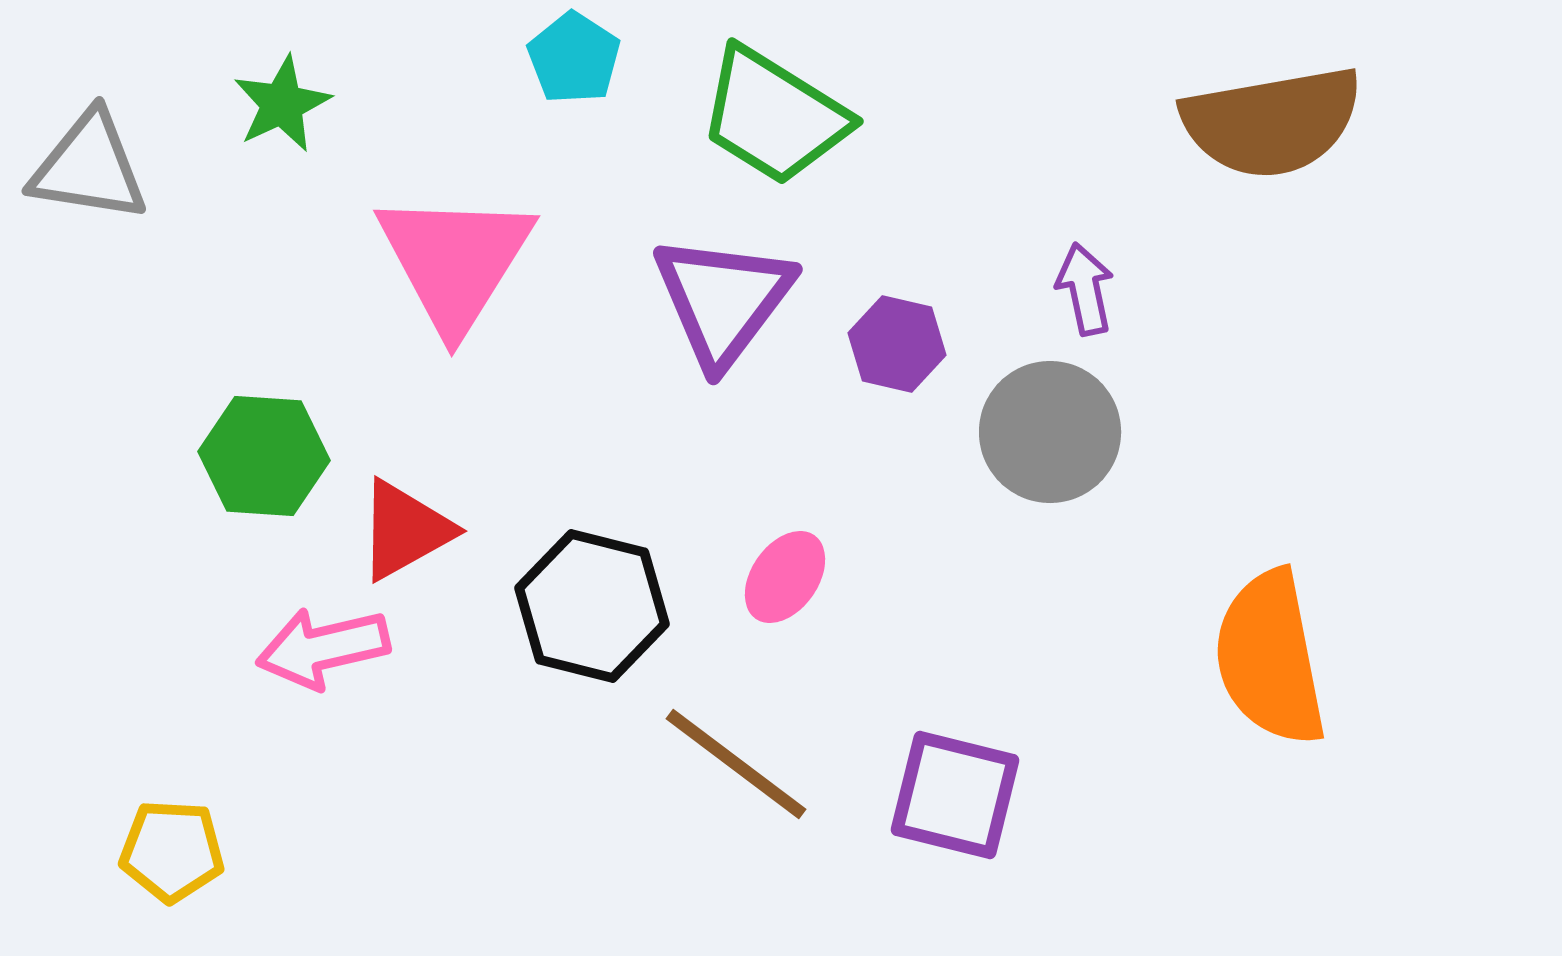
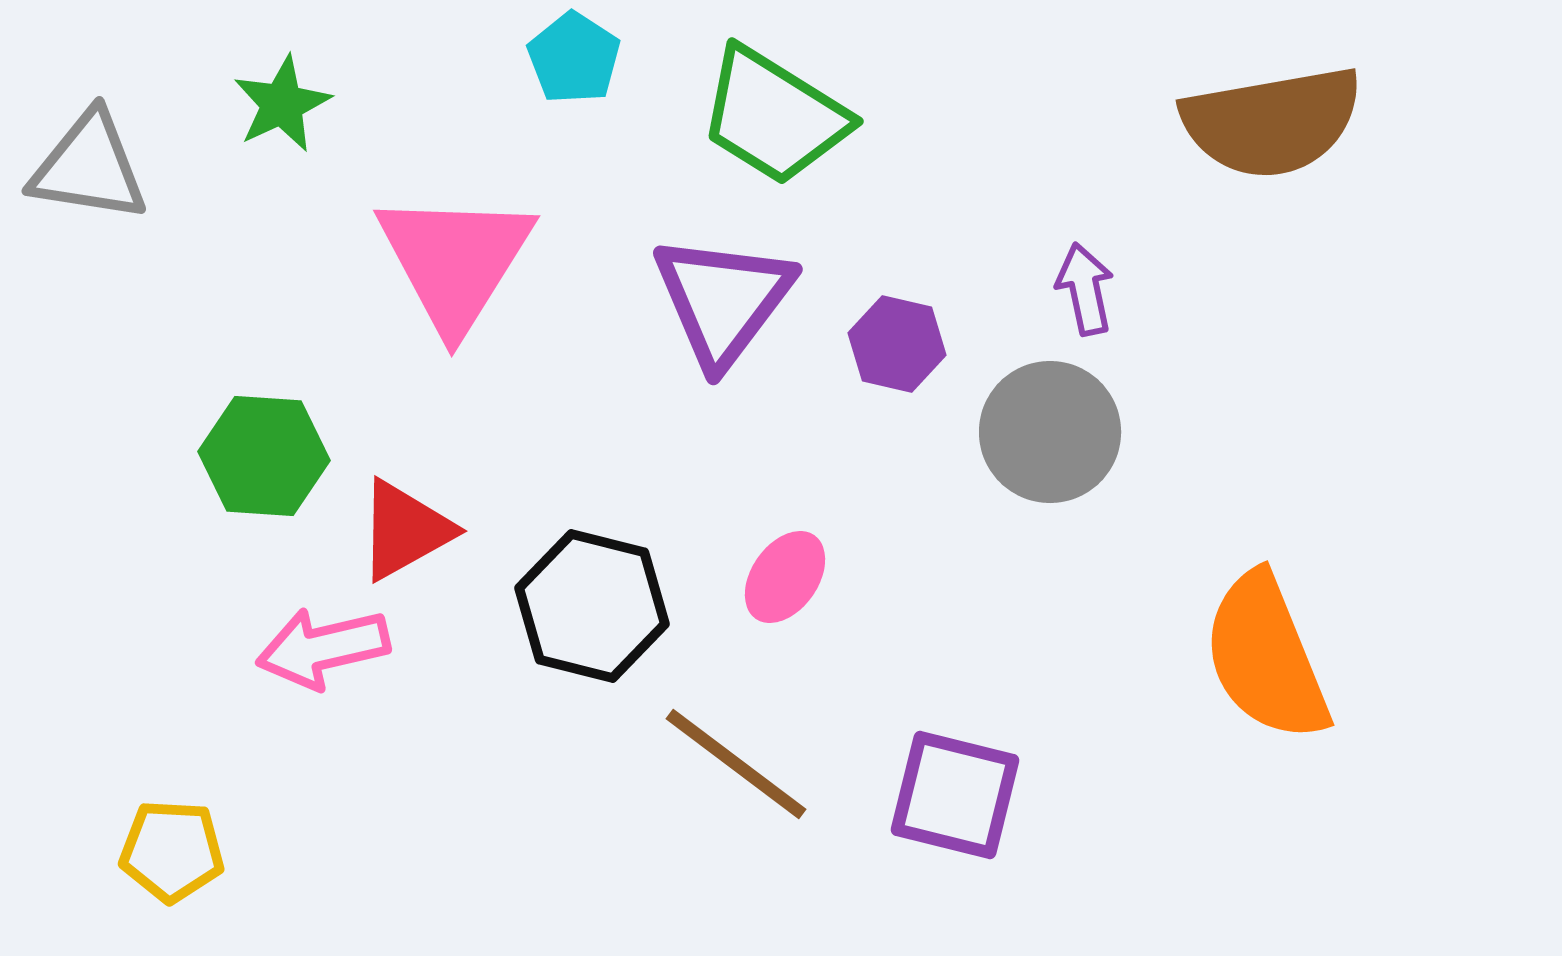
orange semicircle: moved 4 px left, 1 px up; rotated 11 degrees counterclockwise
